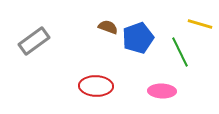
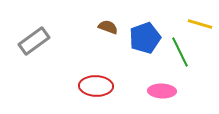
blue pentagon: moved 7 px right
